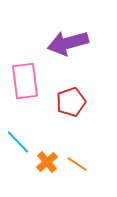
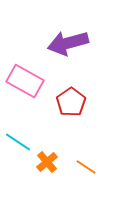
pink rectangle: rotated 54 degrees counterclockwise
red pentagon: rotated 16 degrees counterclockwise
cyan line: rotated 12 degrees counterclockwise
orange line: moved 9 px right, 3 px down
